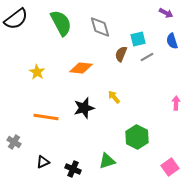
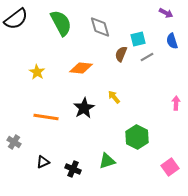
black star: rotated 15 degrees counterclockwise
